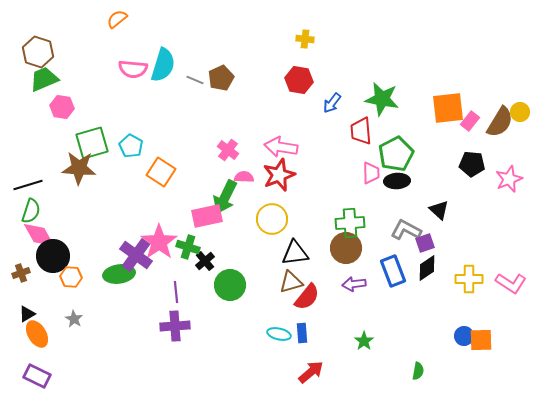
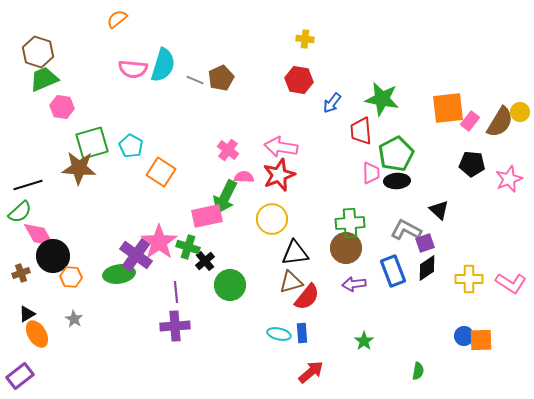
green semicircle at (31, 211): moved 11 px left, 1 px down; rotated 30 degrees clockwise
purple rectangle at (37, 376): moved 17 px left; rotated 64 degrees counterclockwise
